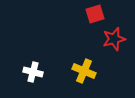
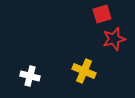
red square: moved 7 px right
white cross: moved 3 px left, 4 px down
